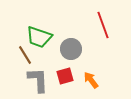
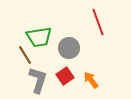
red line: moved 5 px left, 3 px up
green trapezoid: rotated 28 degrees counterclockwise
gray circle: moved 2 px left, 1 px up
red square: rotated 18 degrees counterclockwise
gray L-shape: rotated 20 degrees clockwise
